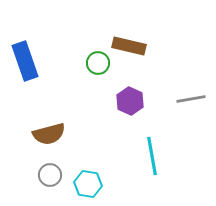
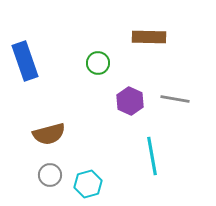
brown rectangle: moved 20 px right, 9 px up; rotated 12 degrees counterclockwise
gray line: moved 16 px left; rotated 20 degrees clockwise
cyan hexagon: rotated 24 degrees counterclockwise
